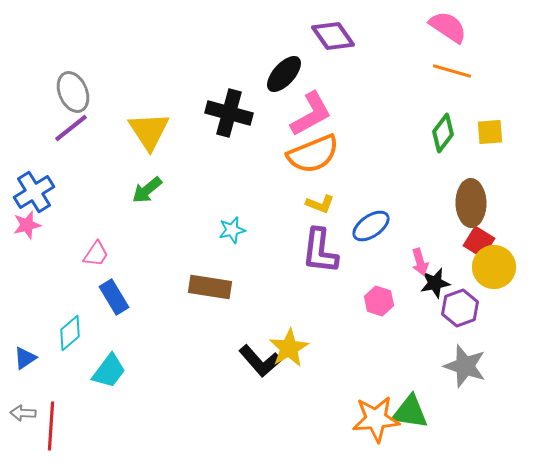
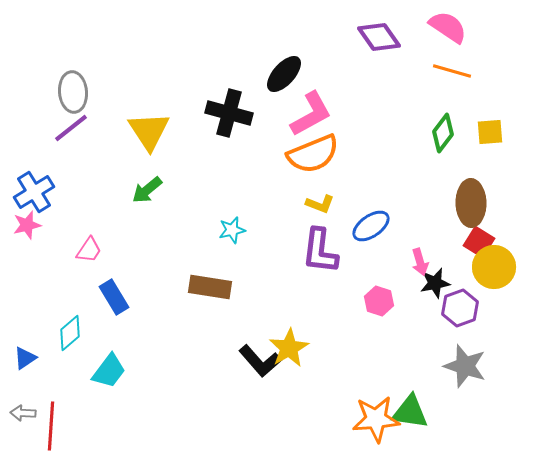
purple diamond: moved 46 px right, 1 px down
gray ellipse: rotated 18 degrees clockwise
pink trapezoid: moved 7 px left, 4 px up
